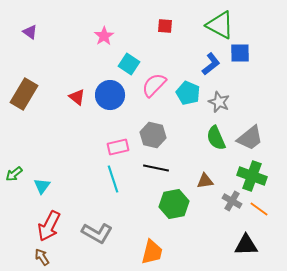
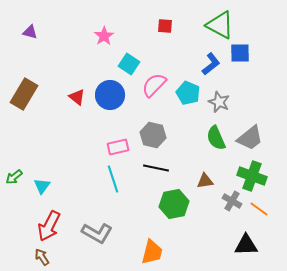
purple triangle: rotated 21 degrees counterclockwise
green arrow: moved 3 px down
